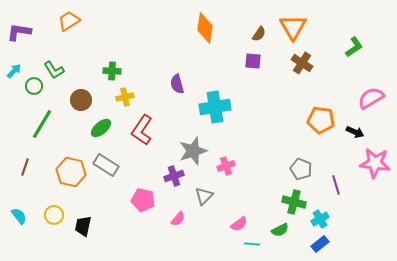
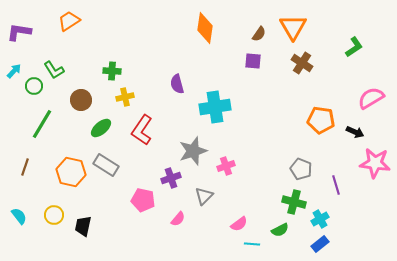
purple cross at (174, 176): moved 3 px left, 2 px down
